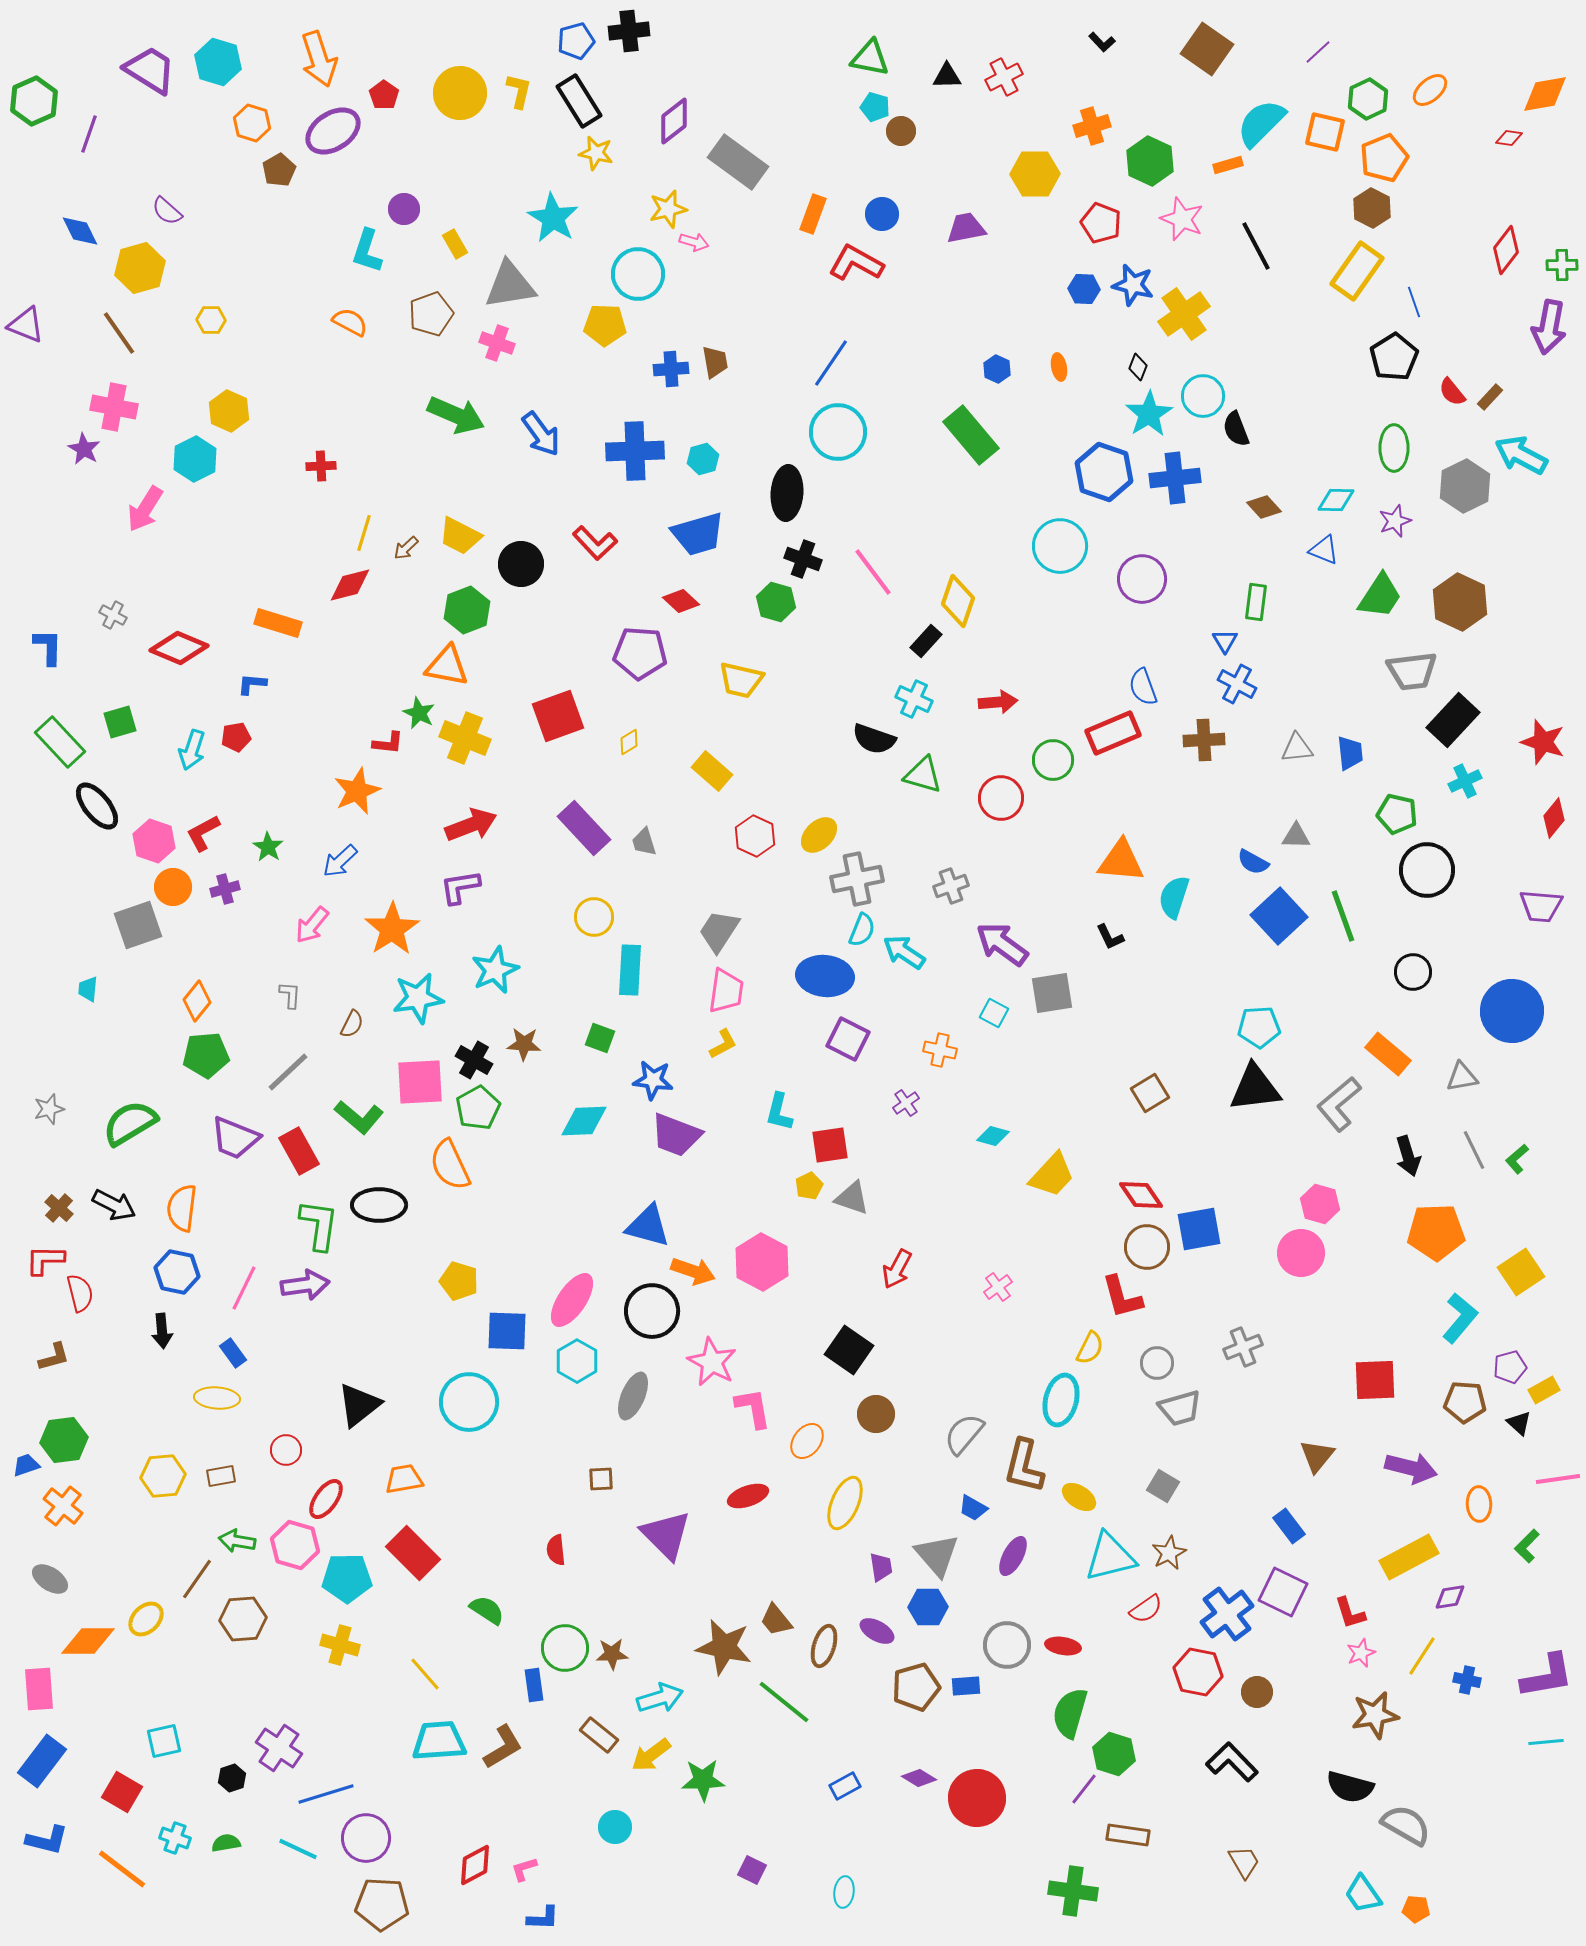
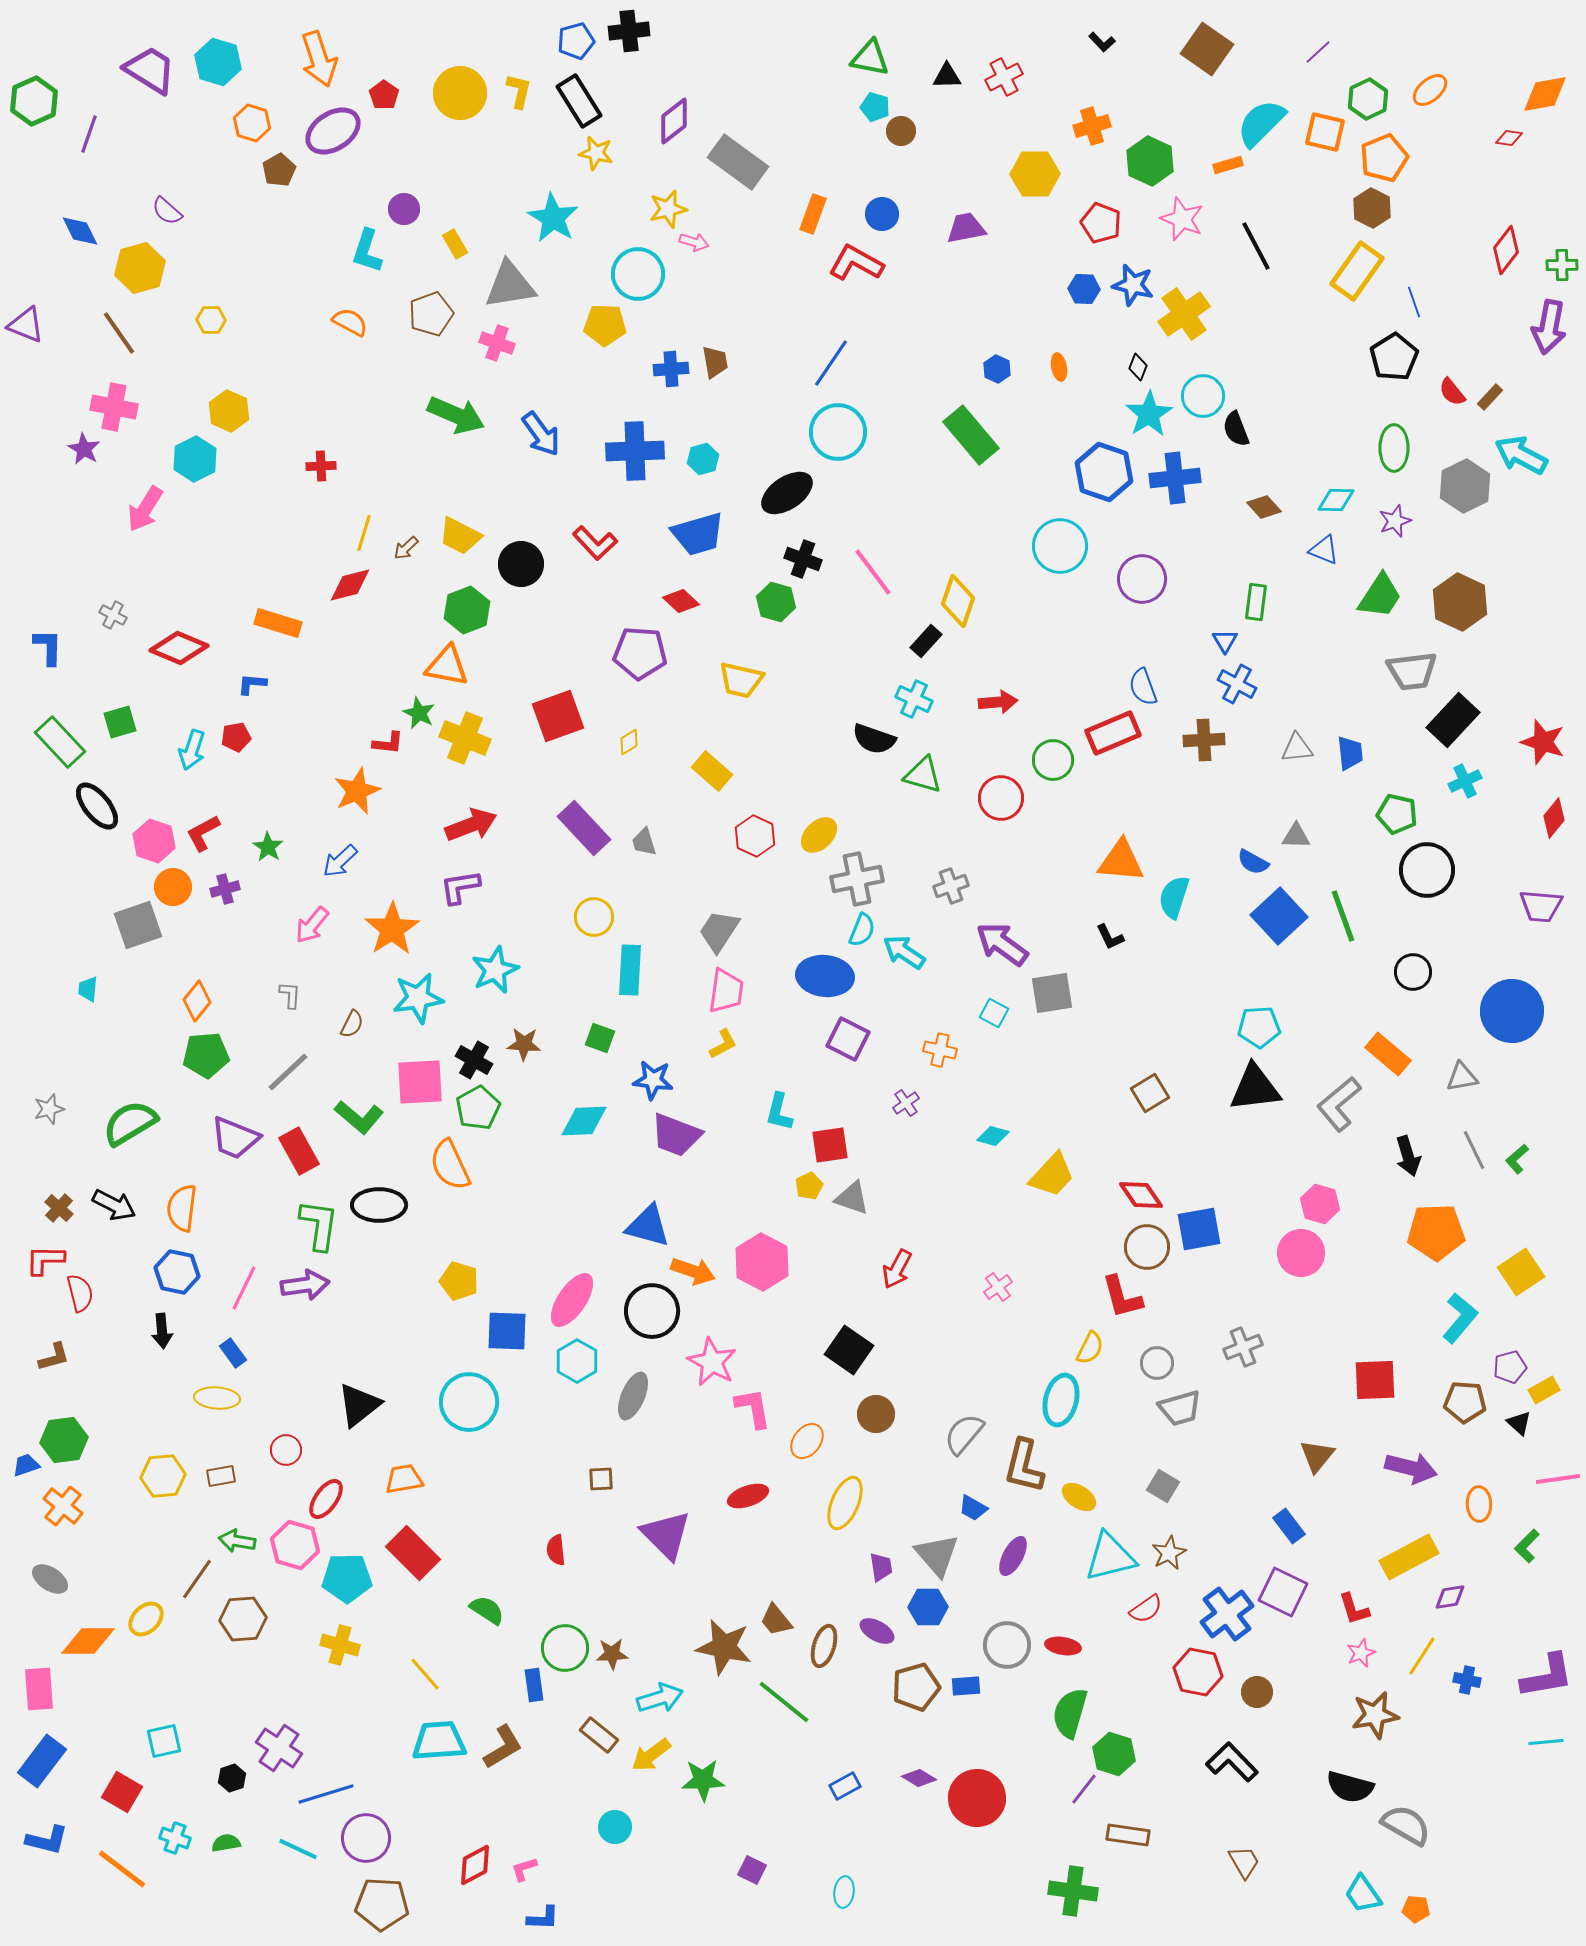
black ellipse at (787, 493): rotated 52 degrees clockwise
red L-shape at (1350, 1613): moved 4 px right, 4 px up
